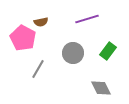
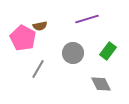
brown semicircle: moved 1 px left, 4 px down
gray diamond: moved 4 px up
